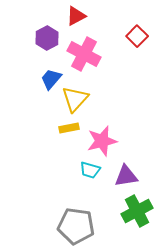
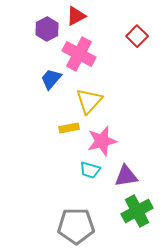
purple hexagon: moved 9 px up
pink cross: moved 5 px left
yellow triangle: moved 14 px right, 2 px down
gray pentagon: rotated 9 degrees counterclockwise
